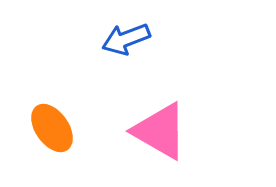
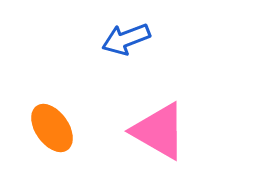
pink triangle: moved 1 px left
